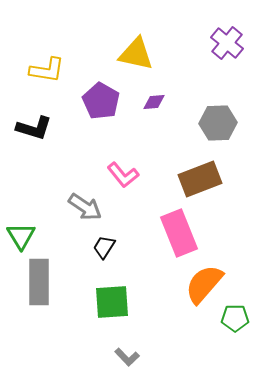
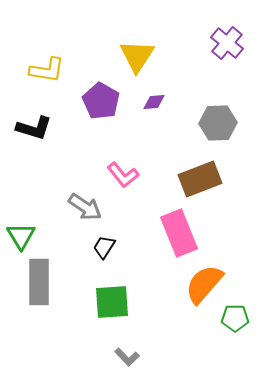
yellow triangle: moved 1 px right, 2 px down; rotated 51 degrees clockwise
